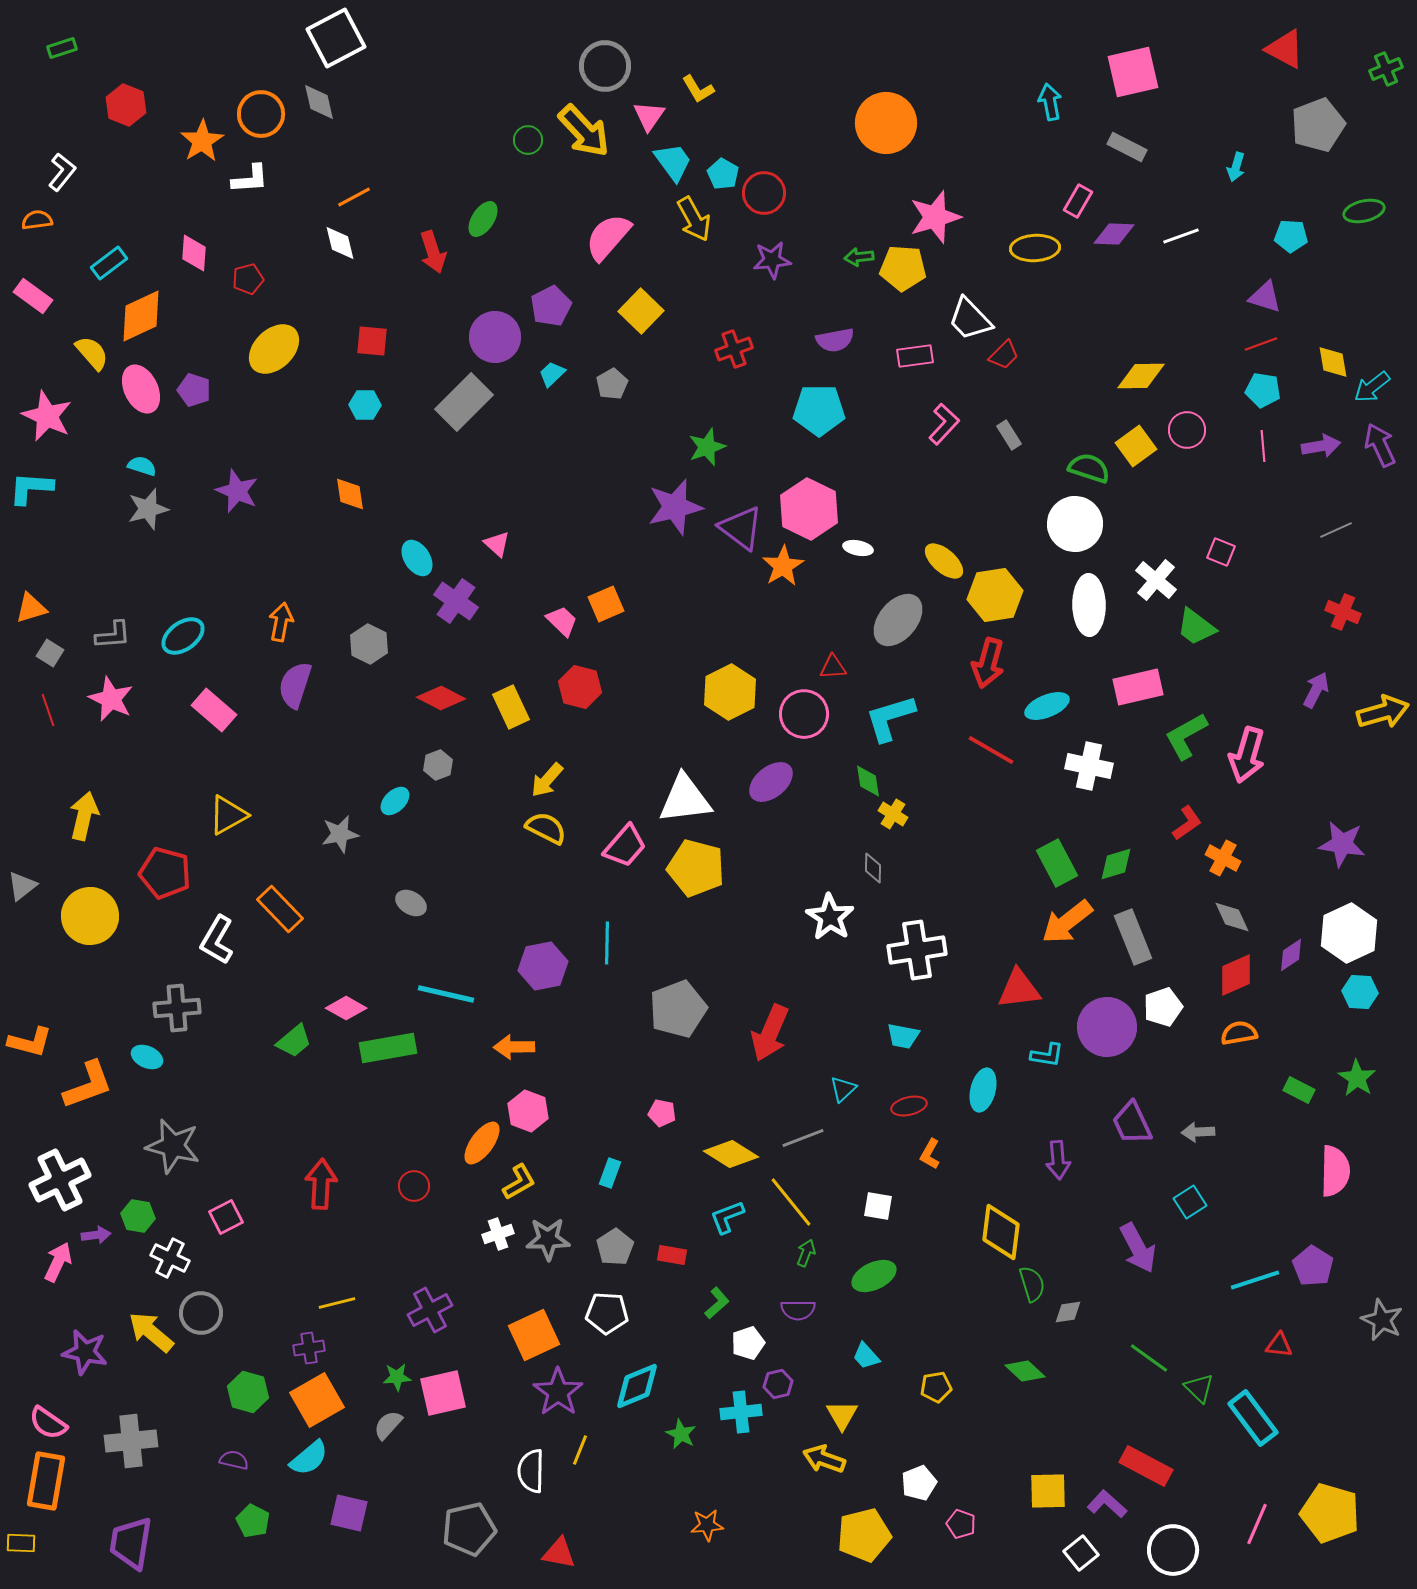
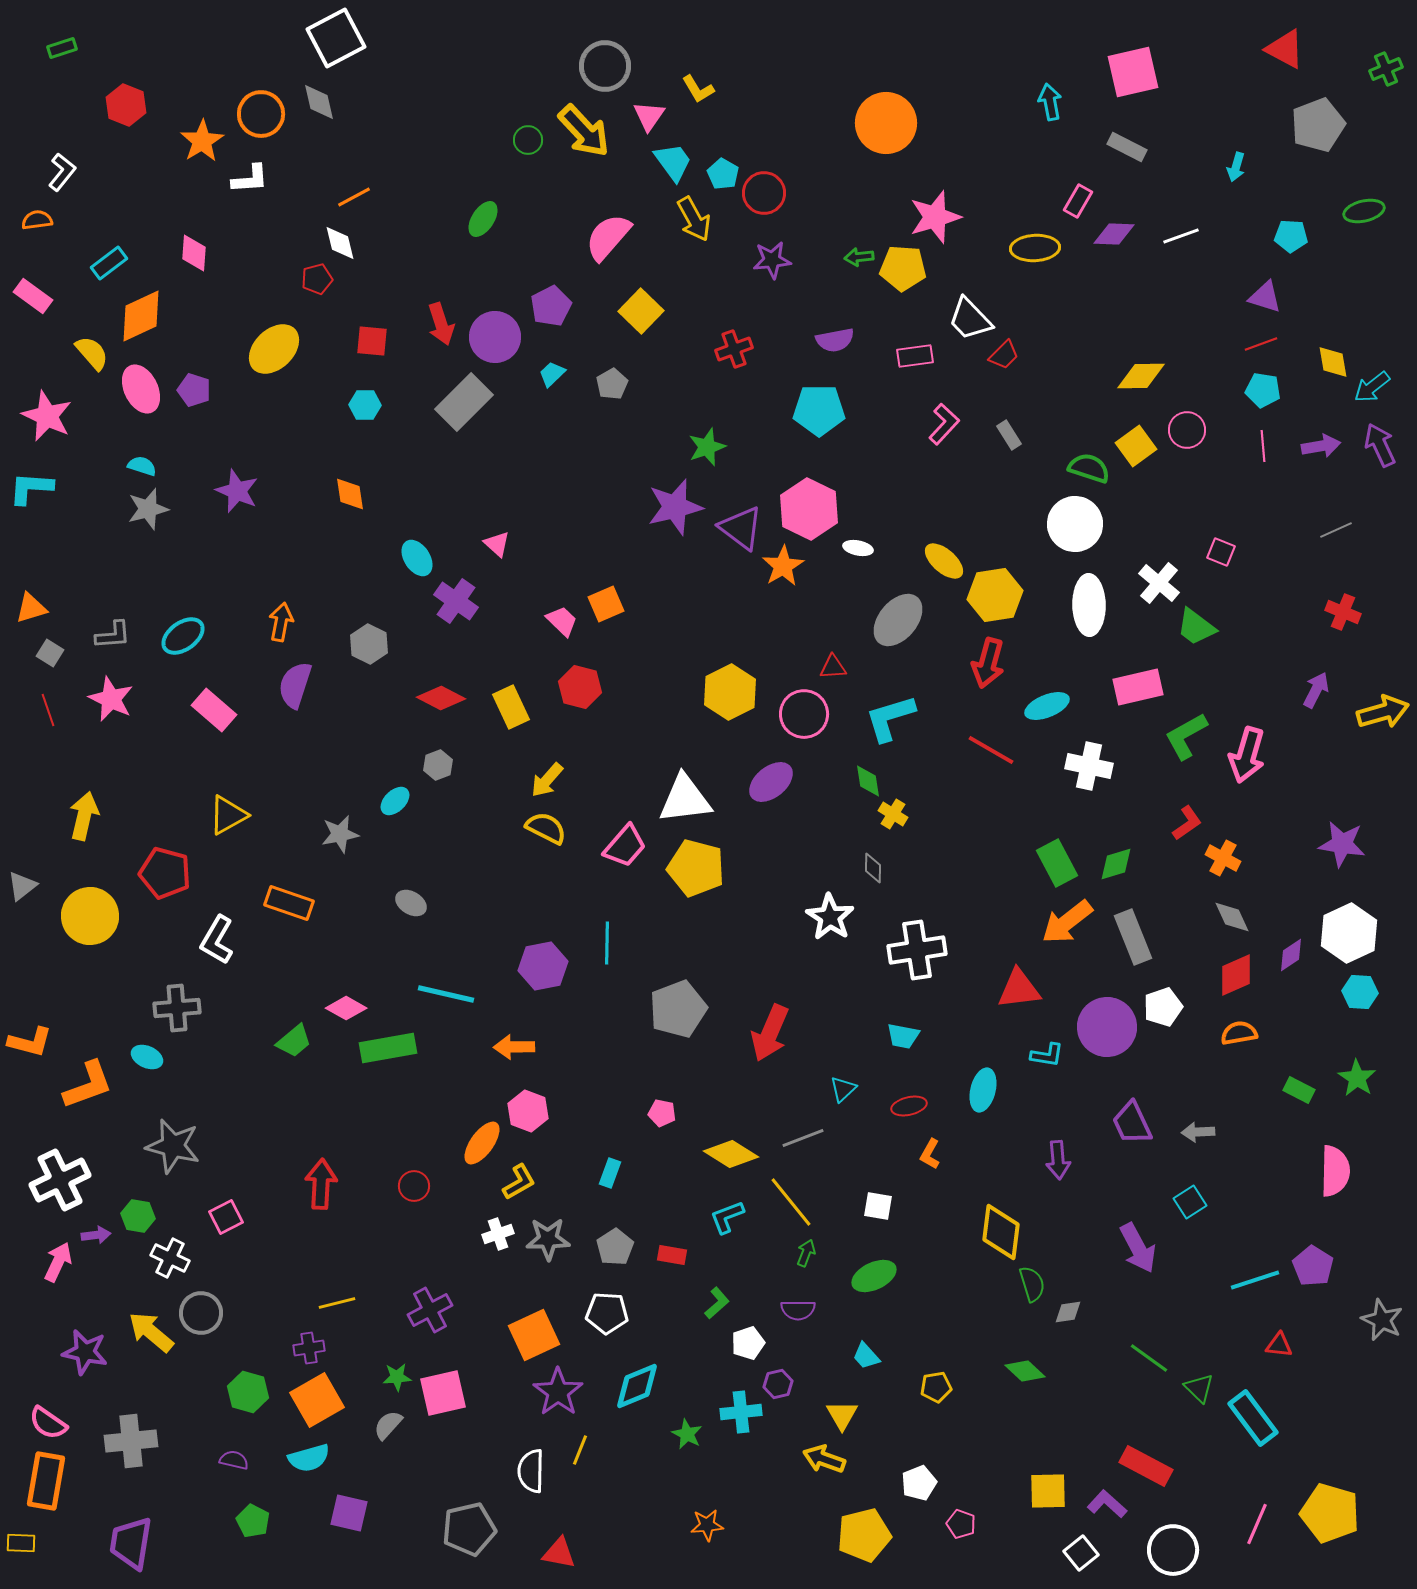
red arrow at (433, 252): moved 8 px right, 72 px down
red pentagon at (248, 279): moved 69 px right
white cross at (1156, 580): moved 3 px right, 3 px down
orange rectangle at (280, 909): moved 9 px right, 6 px up; rotated 27 degrees counterclockwise
green star at (681, 1434): moved 6 px right
cyan semicircle at (309, 1458): rotated 24 degrees clockwise
